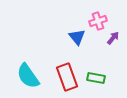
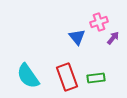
pink cross: moved 1 px right, 1 px down
green rectangle: rotated 18 degrees counterclockwise
